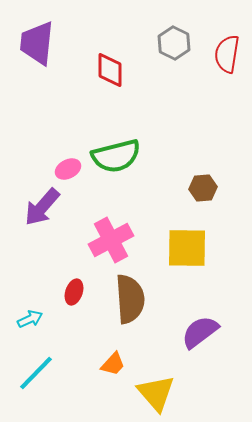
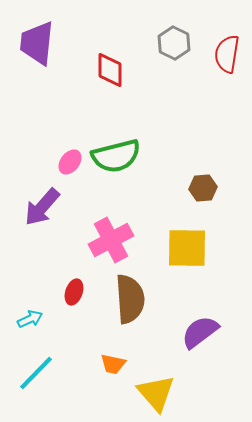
pink ellipse: moved 2 px right, 7 px up; rotated 25 degrees counterclockwise
orange trapezoid: rotated 60 degrees clockwise
